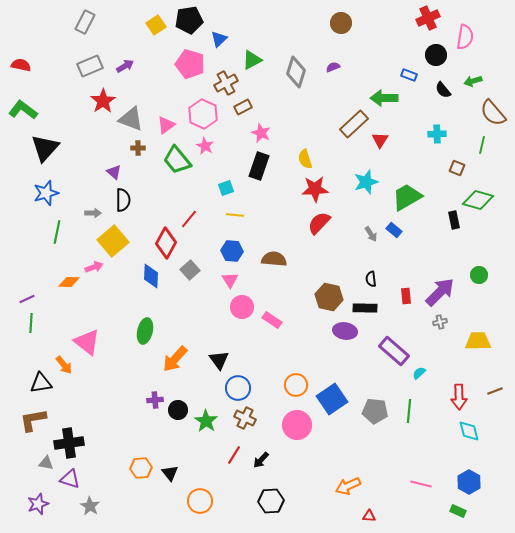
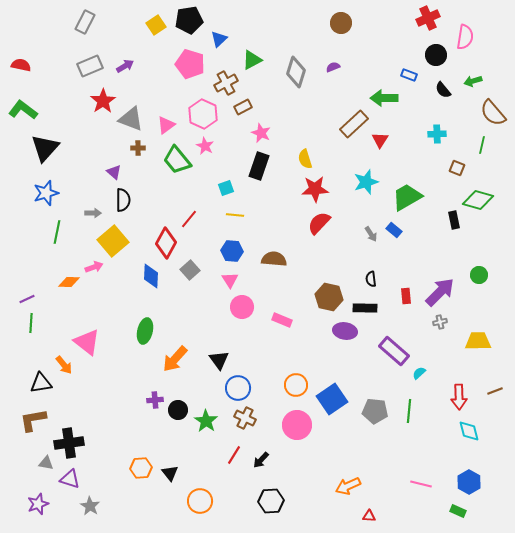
pink rectangle at (272, 320): moved 10 px right; rotated 12 degrees counterclockwise
